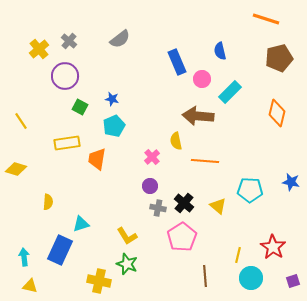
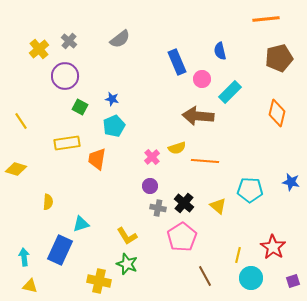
orange line at (266, 19): rotated 24 degrees counterclockwise
yellow semicircle at (176, 141): moved 1 px right, 7 px down; rotated 96 degrees counterclockwise
brown line at (205, 276): rotated 25 degrees counterclockwise
